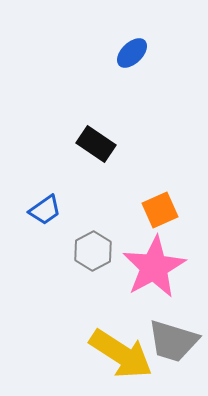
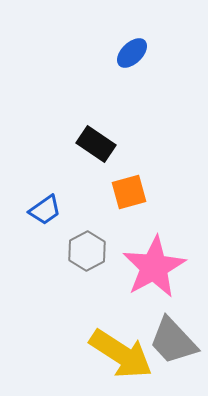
orange square: moved 31 px left, 18 px up; rotated 9 degrees clockwise
gray hexagon: moved 6 px left
gray trapezoid: rotated 30 degrees clockwise
